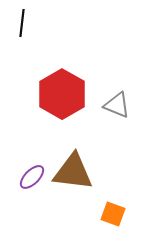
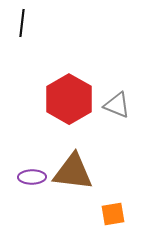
red hexagon: moved 7 px right, 5 px down
purple ellipse: rotated 44 degrees clockwise
orange square: rotated 30 degrees counterclockwise
